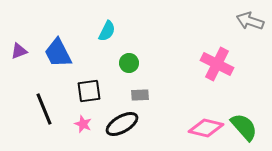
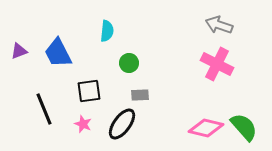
gray arrow: moved 31 px left, 4 px down
cyan semicircle: rotated 20 degrees counterclockwise
black ellipse: rotated 24 degrees counterclockwise
